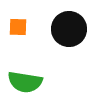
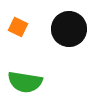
orange square: rotated 24 degrees clockwise
